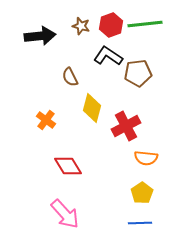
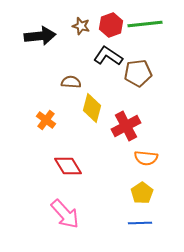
brown semicircle: moved 1 px right, 5 px down; rotated 120 degrees clockwise
